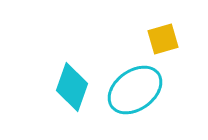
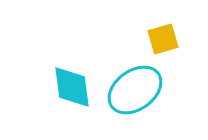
cyan diamond: rotated 27 degrees counterclockwise
